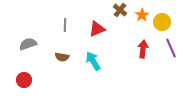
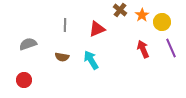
red arrow: rotated 30 degrees counterclockwise
cyan arrow: moved 2 px left, 1 px up
